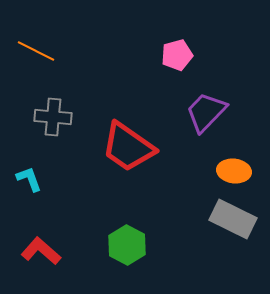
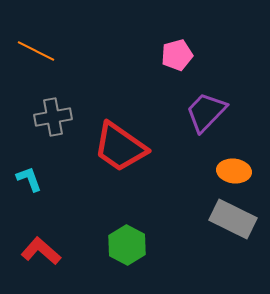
gray cross: rotated 15 degrees counterclockwise
red trapezoid: moved 8 px left
